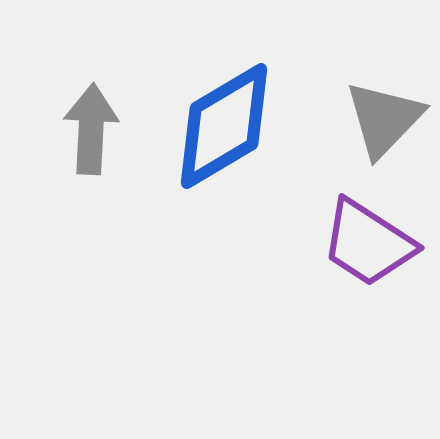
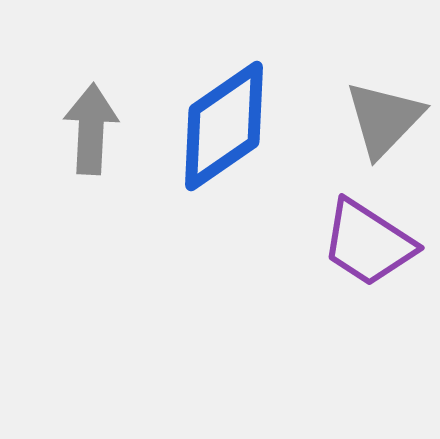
blue diamond: rotated 4 degrees counterclockwise
